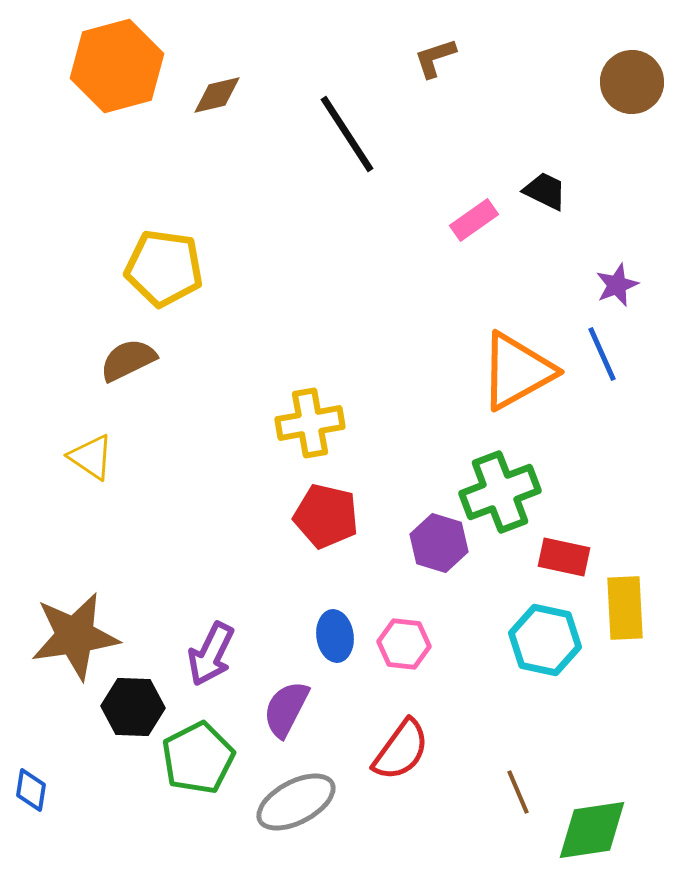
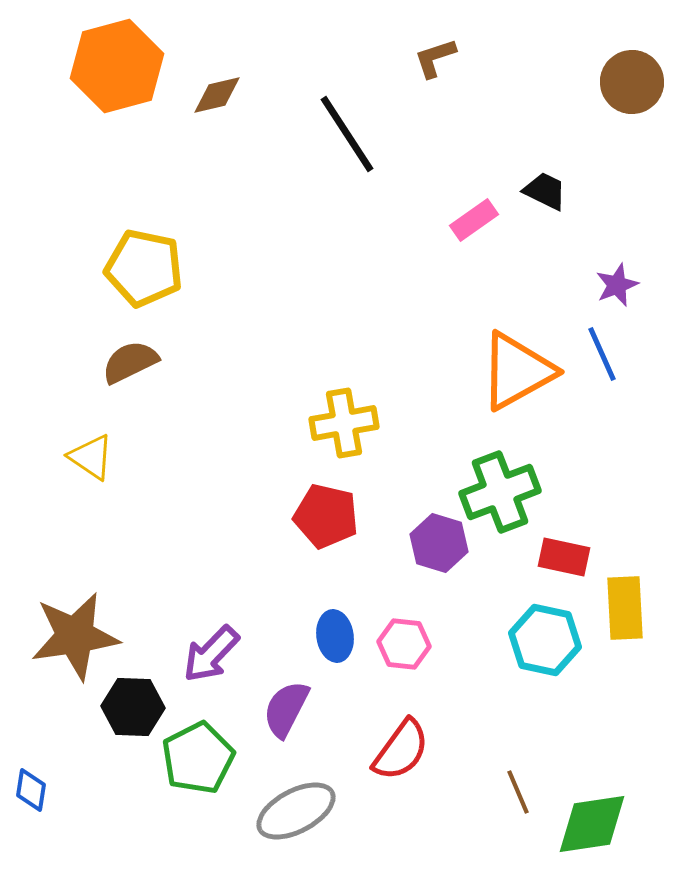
yellow pentagon: moved 20 px left; rotated 4 degrees clockwise
brown semicircle: moved 2 px right, 2 px down
yellow cross: moved 34 px right
purple arrow: rotated 18 degrees clockwise
gray ellipse: moved 9 px down
green diamond: moved 6 px up
